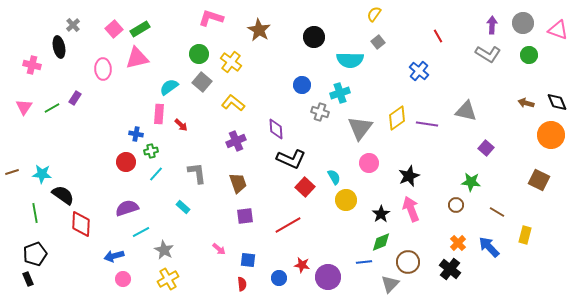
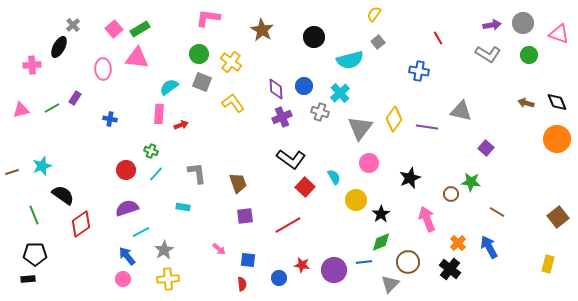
pink L-shape at (211, 18): moved 3 px left; rotated 10 degrees counterclockwise
purple arrow at (492, 25): rotated 78 degrees clockwise
brown star at (259, 30): moved 3 px right
pink triangle at (558, 30): moved 1 px right, 4 px down
red line at (438, 36): moved 2 px down
black ellipse at (59, 47): rotated 40 degrees clockwise
pink triangle at (137, 58): rotated 20 degrees clockwise
cyan semicircle at (350, 60): rotated 16 degrees counterclockwise
pink cross at (32, 65): rotated 18 degrees counterclockwise
blue cross at (419, 71): rotated 30 degrees counterclockwise
gray square at (202, 82): rotated 18 degrees counterclockwise
blue circle at (302, 85): moved 2 px right, 1 px down
cyan cross at (340, 93): rotated 24 degrees counterclockwise
yellow L-shape at (233, 103): rotated 15 degrees clockwise
pink triangle at (24, 107): moved 3 px left, 3 px down; rotated 42 degrees clockwise
gray triangle at (466, 111): moved 5 px left
yellow diamond at (397, 118): moved 3 px left, 1 px down; rotated 20 degrees counterclockwise
purple line at (427, 124): moved 3 px down
red arrow at (181, 125): rotated 64 degrees counterclockwise
purple diamond at (276, 129): moved 40 px up
blue cross at (136, 134): moved 26 px left, 15 px up
orange circle at (551, 135): moved 6 px right, 4 px down
purple cross at (236, 141): moved 46 px right, 24 px up
green cross at (151, 151): rotated 32 degrees clockwise
black L-shape at (291, 159): rotated 12 degrees clockwise
red circle at (126, 162): moved 8 px down
cyan star at (42, 174): moved 8 px up; rotated 24 degrees counterclockwise
black star at (409, 176): moved 1 px right, 2 px down
brown square at (539, 180): moved 19 px right, 37 px down; rotated 25 degrees clockwise
yellow circle at (346, 200): moved 10 px right
brown circle at (456, 205): moved 5 px left, 11 px up
cyan rectangle at (183, 207): rotated 32 degrees counterclockwise
pink arrow at (411, 209): moved 16 px right, 10 px down
green line at (35, 213): moved 1 px left, 2 px down; rotated 12 degrees counterclockwise
red diamond at (81, 224): rotated 52 degrees clockwise
yellow rectangle at (525, 235): moved 23 px right, 29 px down
blue arrow at (489, 247): rotated 15 degrees clockwise
gray star at (164, 250): rotated 12 degrees clockwise
black pentagon at (35, 254): rotated 20 degrees clockwise
blue arrow at (114, 256): moved 13 px right; rotated 66 degrees clockwise
purple circle at (328, 277): moved 6 px right, 7 px up
black rectangle at (28, 279): rotated 72 degrees counterclockwise
yellow cross at (168, 279): rotated 25 degrees clockwise
